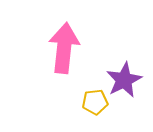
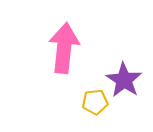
purple star: rotated 12 degrees counterclockwise
